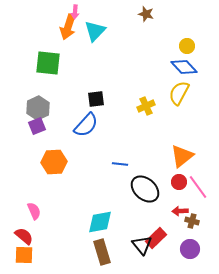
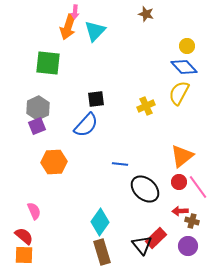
cyan diamond: rotated 44 degrees counterclockwise
purple circle: moved 2 px left, 3 px up
